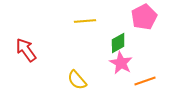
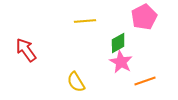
pink star: moved 1 px up
yellow semicircle: moved 1 px left, 2 px down; rotated 10 degrees clockwise
